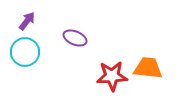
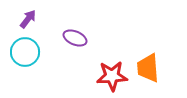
purple arrow: moved 1 px right, 2 px up
orange trapezoid: rotated 100 degrees counterclockwise
